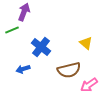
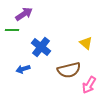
purple arrow: moved 2 px down; rotated 36 degrees clockwise
green line: rotated 24 degrees clockwise
pink arrow: rotated 24 degrees counterclockwise
